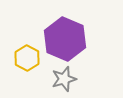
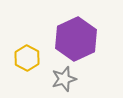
purple hexagon: moved 11 px right; rotated 12 degrees clockwise
